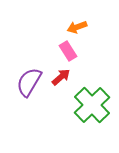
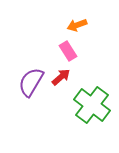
orange arrow: moved 2 px up
purple semicircle: moved 2 px right
green cross: rotated 9 degrees counterclockwise
